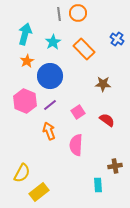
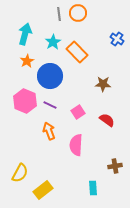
orange rectangle: moved 7 px left, 3 px down
purple line: rotated 64 degrees clockwise
yellow semicircle: moved 2 px left
cyan rectangle: moved 5 px left, 3 px down
yellow rectangle: moved 4 px right, 2 px up
